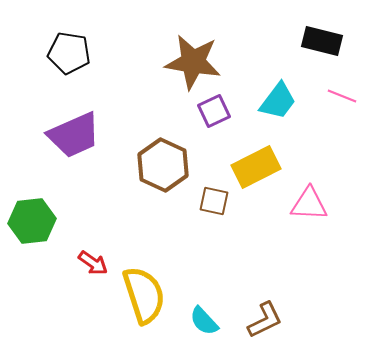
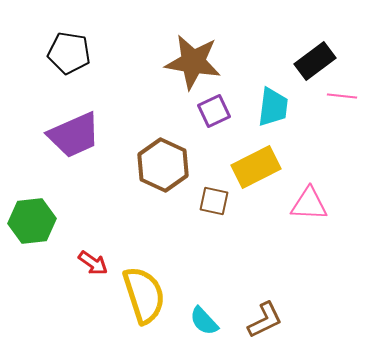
black rectangle: moved 7 px left, 20 px down; rotated 51 degrees counterclockwise
pink line: rotated 16 degrees counterclockwise
cyan trapezoid: moved 5 px left, 6 px down; rotated 30 degrees counterclockwise
